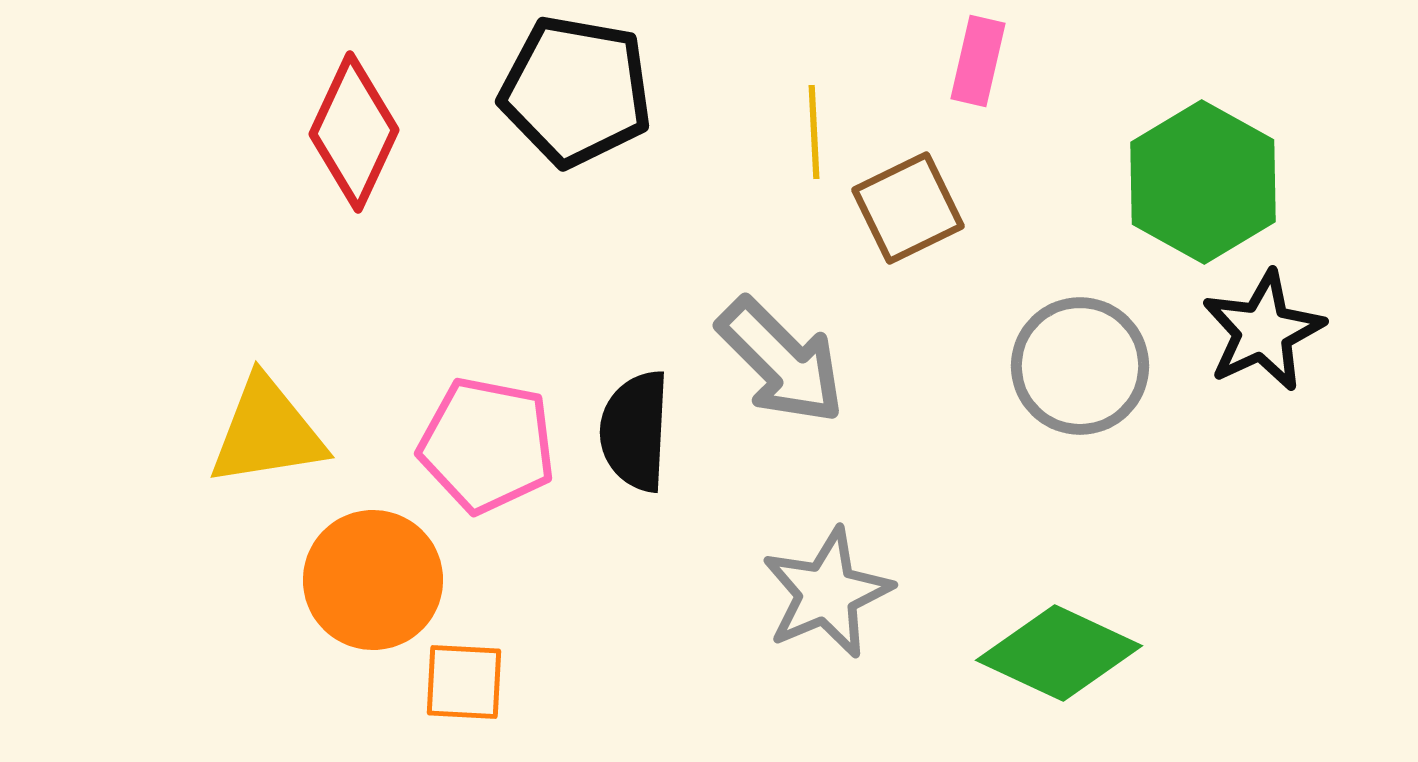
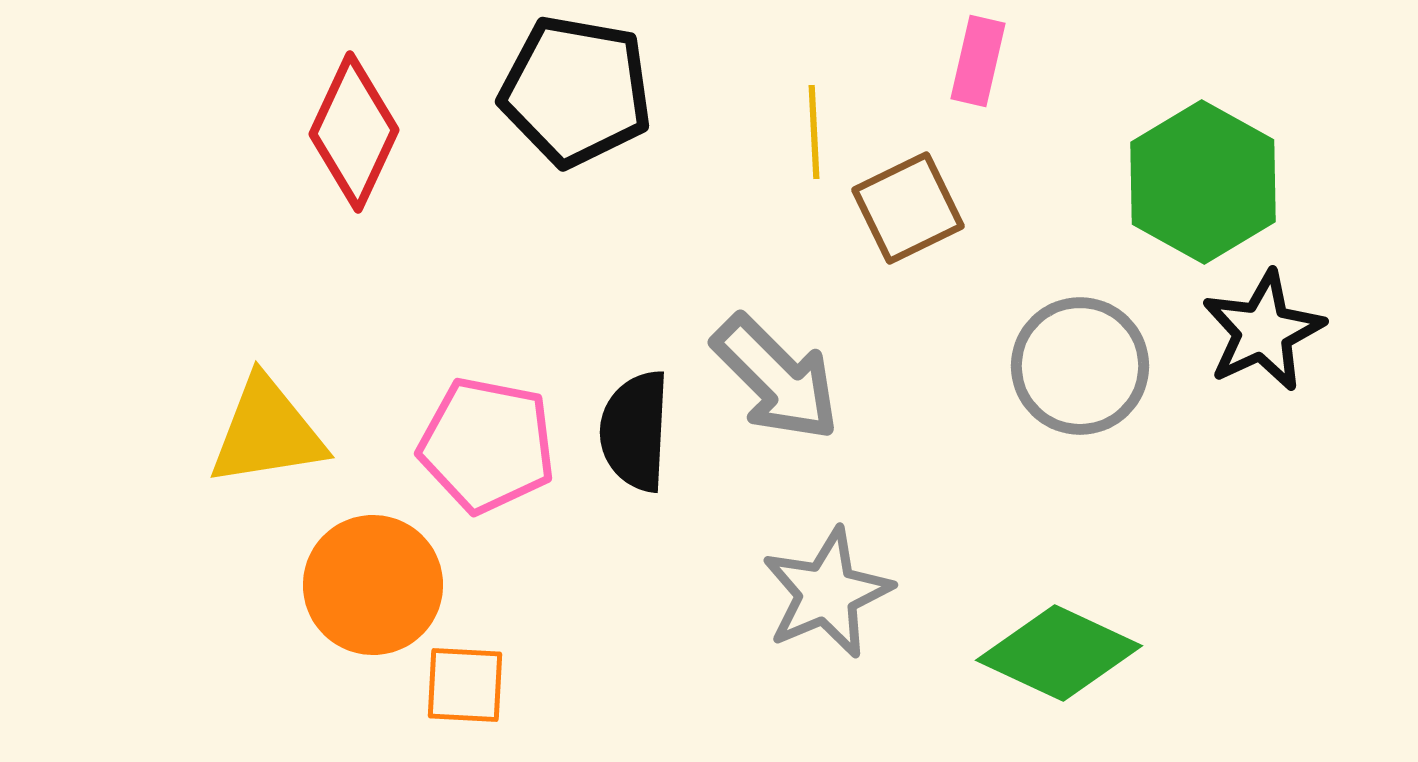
gray arrow: moved 5 px left, 17 px down
orange circle: moved 5 px down
orange square: moved 1 px right, 3 px down
